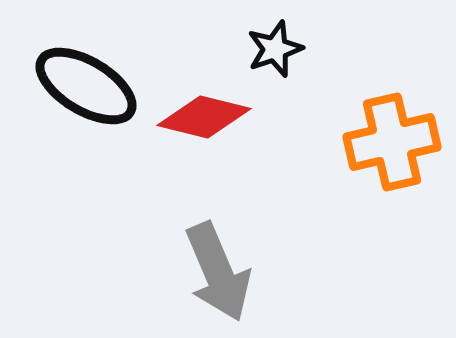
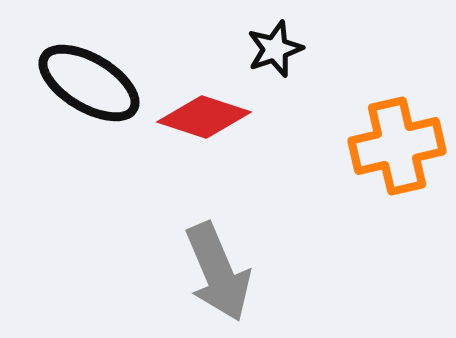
black ellipse: moved 3 px right, 3 px up
red diamond: rotated 4 degrees clockwise
orange cross: moved 5 px right, 4 px down
